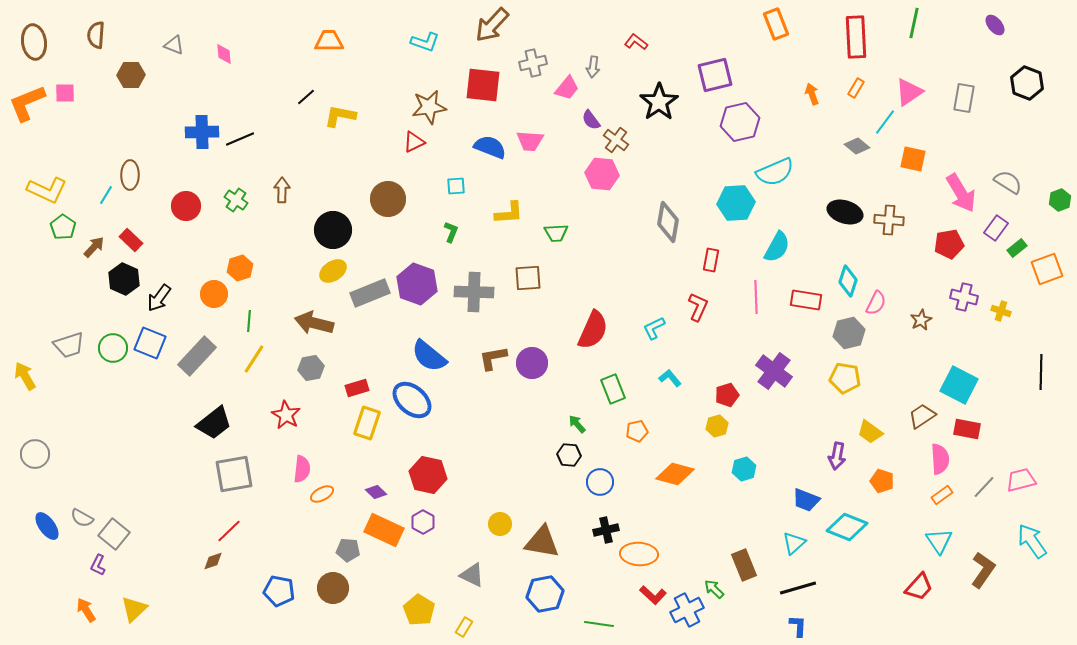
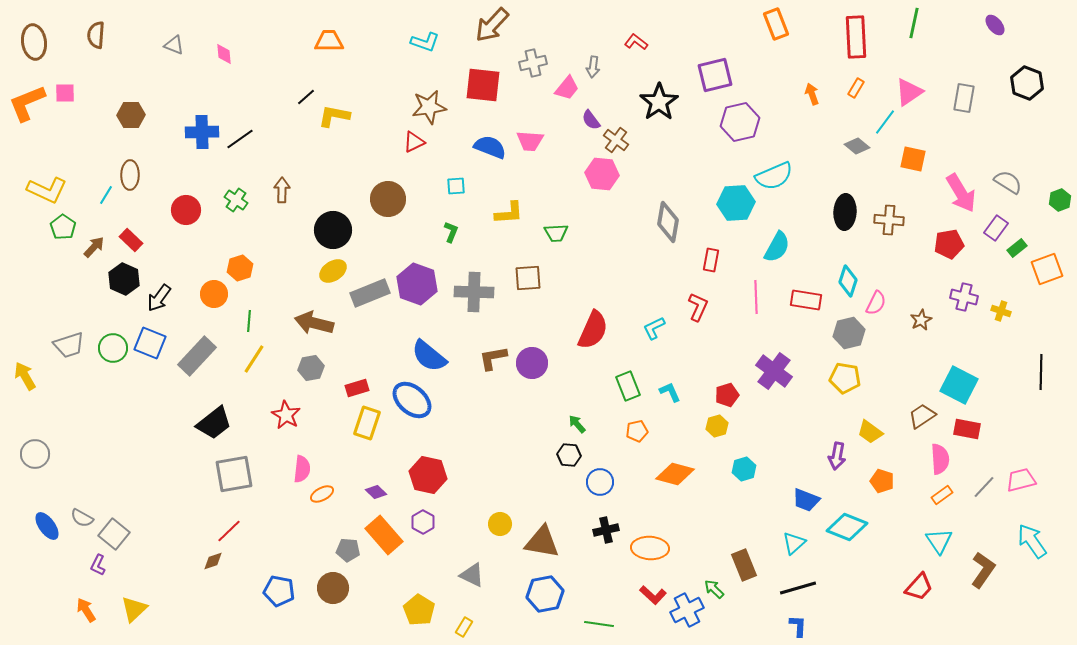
brown hexagon at (131, 75): moved 40 px down
yellow L-shape at (340, 116): moved 6 px left
black line at (240, 139): rotated 12 degrees counterclockwise
cyan semicircle at (775, 172): moved 1 px left, 4 px down
red circle at (186, 206): moved 4 px down
black ellipse at (845, 212): rotated 76 degrees clockwise
cyan L-shape at (670, 378): moved 14 px down; rotated 15 degrees clockwise
green rectangle at (613, 389): moved 15 px right, 3 px up
orange rectangle at (384, 530): moved 5 px down; rotated 24 degrees clockwise
orange ellipse at (639, 554): moved 11 px right, 6 px up
